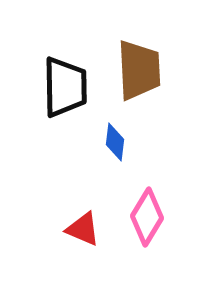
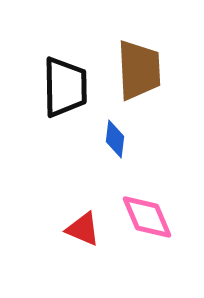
blue diamond: moved 3 px up
pink diamond: rotated 54 degrees counterclockwise
